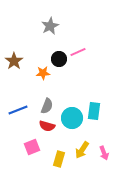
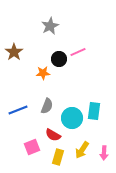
brown star: moved 9 px up
red semicircle: moved 6 px right, 9 px down; rotated 14 degrees clockwise
pink arrow: rotated 24 degrees clockwise
yellow rectangle: moved 1 px left, 2 px up
